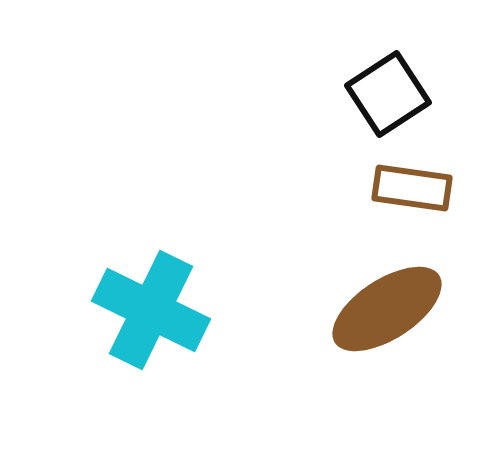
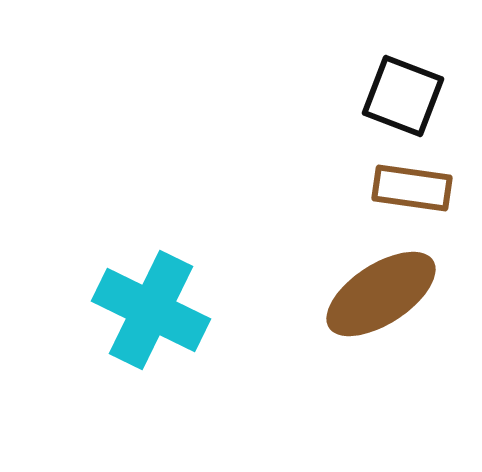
black square: moved 15 px right, 2 px down; rotated 36 degrees counterclockwise
brown ellipse: moved 6 px left, 15 px up
